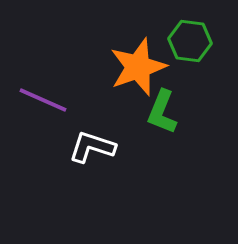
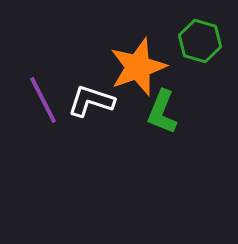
green hexagon: moved 10 px right; rotated 9 degrees clockwise
purple line: rotated 39 degrees clockwise
white L-shape: moved 1 px left, 46 px up
